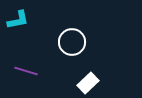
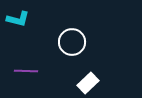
cyan L-shape: moved 1 px up; rotated 25 degrees clockwise
purple line: rotated 15 degrees counterclockwise
